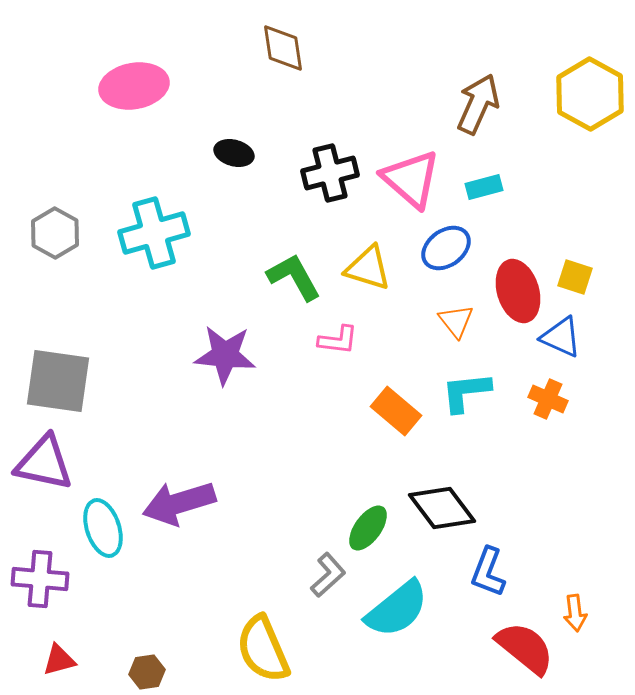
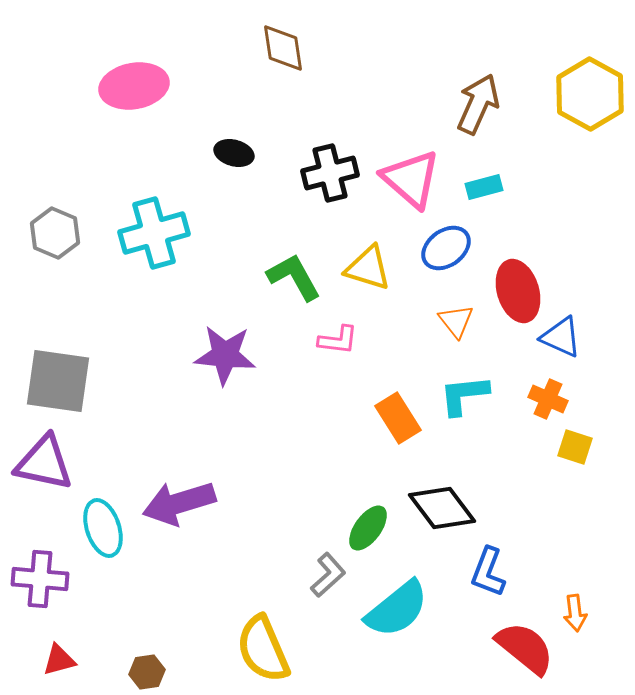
gray hexagon: rotated 6 degrees counterclockwise
yellow square: moved 170 px down
cyan L-shape: moved 2 px left, 3 px down
orange rectangle: moved 2 px right, 7 px down; rotated 18 degrees clockwise
